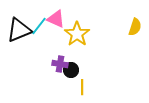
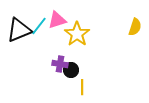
pink triangle: moved 1 px right, 1 px down; rotated 42 degrees counterclockwise
